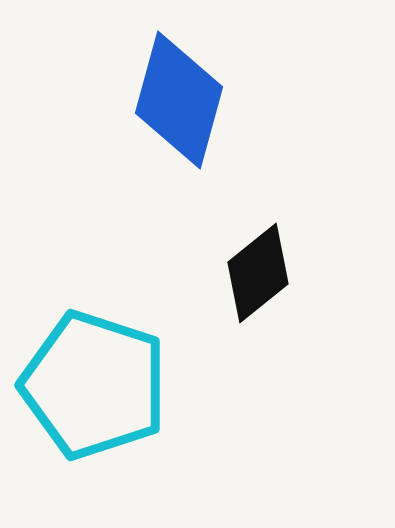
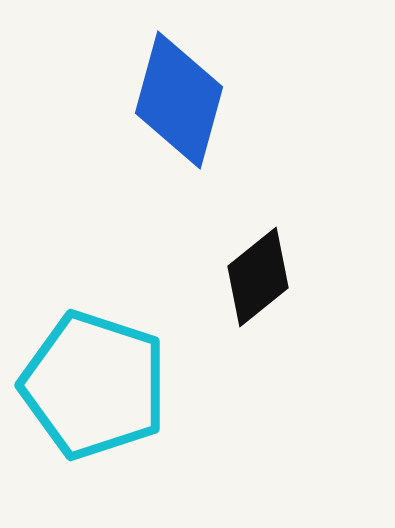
black diamond: moved 4 px down
